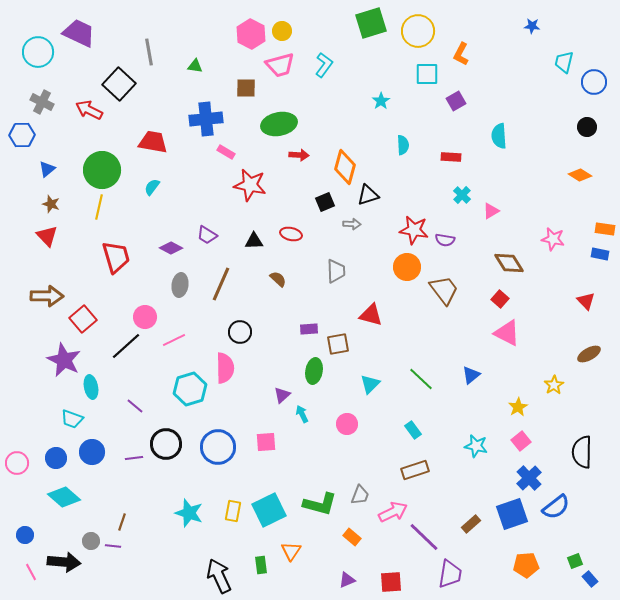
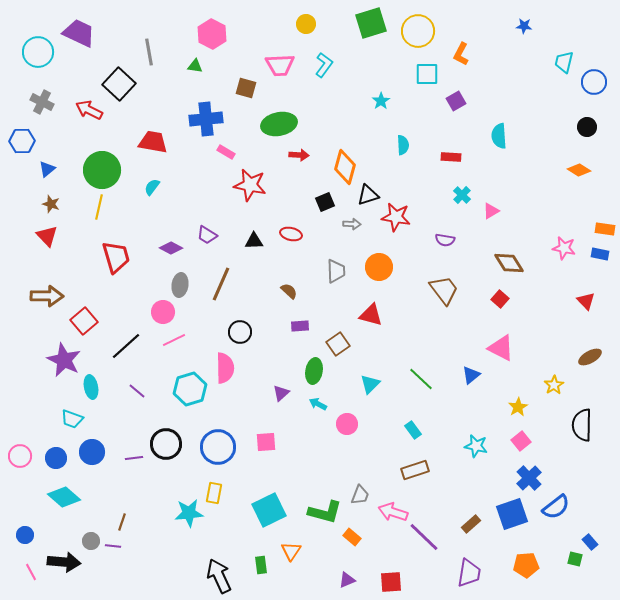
blue star at (532, 26): moved 8 px left
yellow circle at (282, 31): moved 24 px right, 7 px up
pink hexagon at (251, 34): moved 39 px left
pink trapezoid at (280, 65): rotated 12 degrees clockwise
brown square at (246, 88): rotated 15 degrees clockwise
blue hexagon at (22, 135): moved 6 px down
orange diamond at (580, 175): moved 1 px left, 5 px up
red star at (414, 230): moved 18 px left, 13 px up
pink star at (553, 239): moved 11 px right, 9 px down
orange circle at (407, 267): moved 28 px left
brown semicircle at (278, 279): moved 11 px right, 12 px down
pink circle at (145, 317): moved 18 px right, 5 px up
red square at (83, 319): moved 1 px right, 2 px down
purple rectangle at (309, 329): moved 9 px left, 3 px up
pink triangle at (507, 333): moved 6 px left, 15 px down
brown square at (338, 344): rotated 25 degrees counterclockwise
brown ellipse at (589, 354): moved 1 px right, 3 px down
purple triangle at (282, 395): moved 1 px left, 2 px up
purple line at (135, 406): moved 2 px right, 15 px up
cyan arrow at (302, 414): moved 16 px right, 10 px up; rotated 36 degrees counterclockwise
black semicircle at (582, 452): moved 27 px up
pink circle at (17, 463): moved 3 px right, 7 px up
green L-shape at (320, 504): moved 5 px right, 8 px down
yellow rectangle at (233, 511): moved 19 px left, 18 px up
pink arrow at (393, 512): rotated 136 degrees counterclockwise
cyan star at (189, 513): rotated 24 degrees counterclockwise
green square at (575, 561): moved 2 px up; rotated 35 degrees clockwise
purple trapezoid at (450, 574): moved 19 px right, 1 px up
blue rectangle at (590, 579): moved 37 px up
